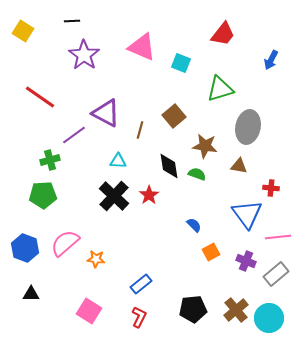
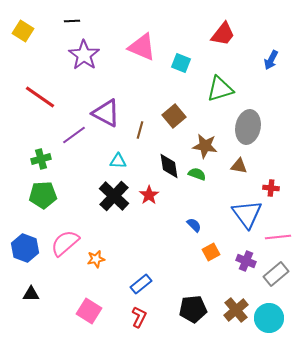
green cross: moved 9 px left, 1 px up
orange star: rotated 18 degrees counterclockwise
